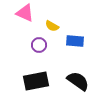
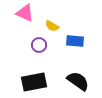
black rectangle: moved 2 px left, 1 px down
